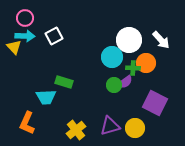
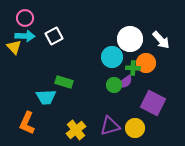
white circle: moved 1 px right, 1 px up
purple square: moved 2 px left
